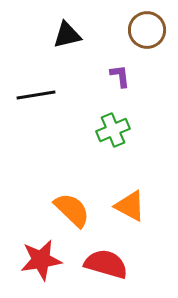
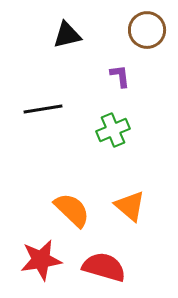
black line: moved 7 px right, 14 px down
orange triangle: rotated 12 degrees clockwise
red semicircle: moved 2 px left, 3 px down
